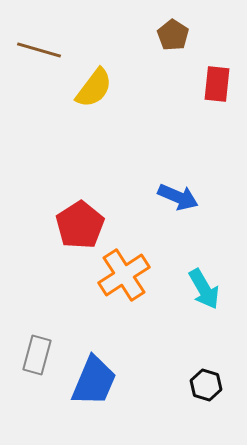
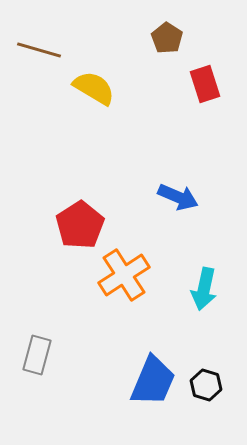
brown pentagon: moved 6 px left, 3 px down
red rectangle: moved 12 px left; rotated 24 degrees counterclockwise
yellow semicircle: rotated 96 degrees counterclockwise
cyan arrow: rotated 42 degrees clockwise
blue trapezoid: moved 59 px right
